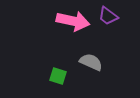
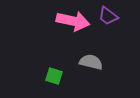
gray semicircle: rotated 10 degrees counterclockwise
green square: moved 4 px left
